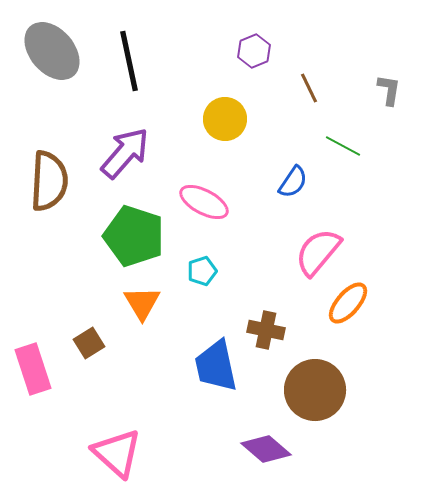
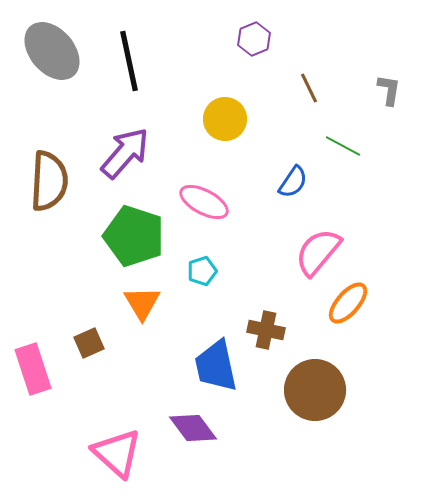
purple hexagon: moved 12 px up
brown square: rotated 8 degrees clockwise
purple diamond: moved 73 px left, 21 px up; rotated 12 degrees clockwise
